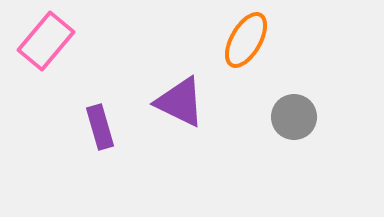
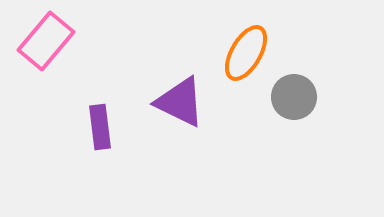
orange ellipse: moved 13 px down
gray circle: moved 20 px up
purple rectangle: rotated 9 degrees clockwise
